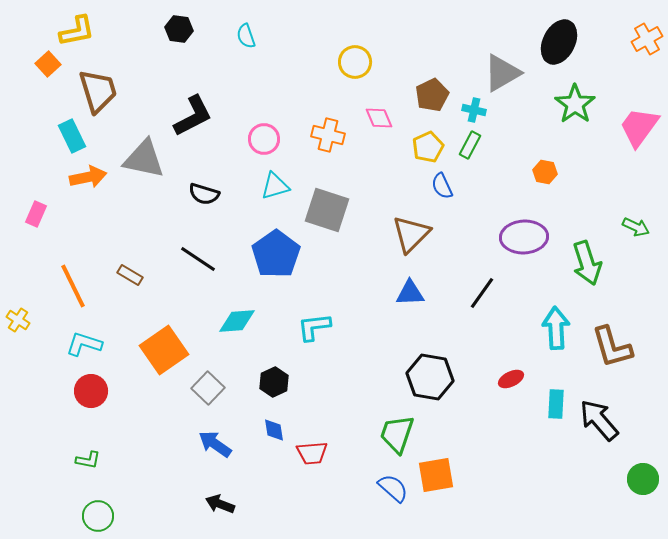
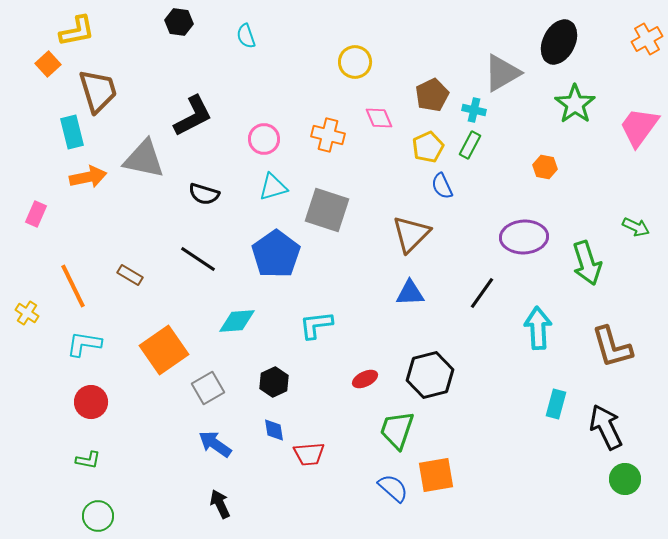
black hexagon at (179, 29): moved 7 px up
cyan rectangle at (72, 136): moved 4 px up; rotated 12 degrees clockwise
orange hexagon at (545, 172): moved 5 px up
cyan triangle at (275, 186): moved 2 px left, 1 px down
yellow cross at (18, 320): moved 9 px right, 7 px up
cyan L-shape at (314, 327): moved 2 px right, 2 px up
cyan arrow at (556, 328): moved 18 px left
cyan L-shape at (84, 344): rotated 9 degrees counterclockwise
black hexagon at (430, 377): moved 2 px up; rotated 24 degrees counterclockwise
red ellipse at (511, 379): moved 146 px left
gray square at (208, 388): rotated 16 degrees clockwise
red circle at (91, 391): moved 11 px down
cyan rectangle at (556, 404): rotated 12 degrees clockwise
black arrow at (599, 420): moved 7 px right, 7 px down; rotated 15 degrees clockwise
green trapezoid at (397, 434): moved 4 px up
red trapezoid at (312, 453): moved 3 px left, 1 px down
green circle at (643, 479): moved 18 px left
black arrow at (220, 504): rotated 44 degrees clockwise
